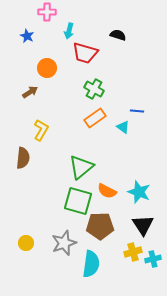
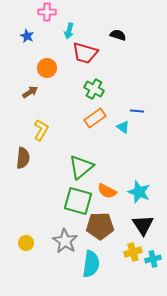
gray star: moved 1 px right, 2 px up; rotated 20 degrees counterclockwise
